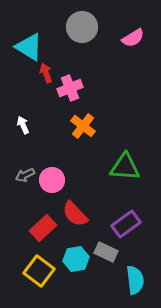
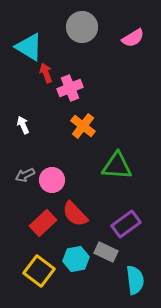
green triangle: moved 8 px left, 1 px up
red rectangle: moved 5 px up
